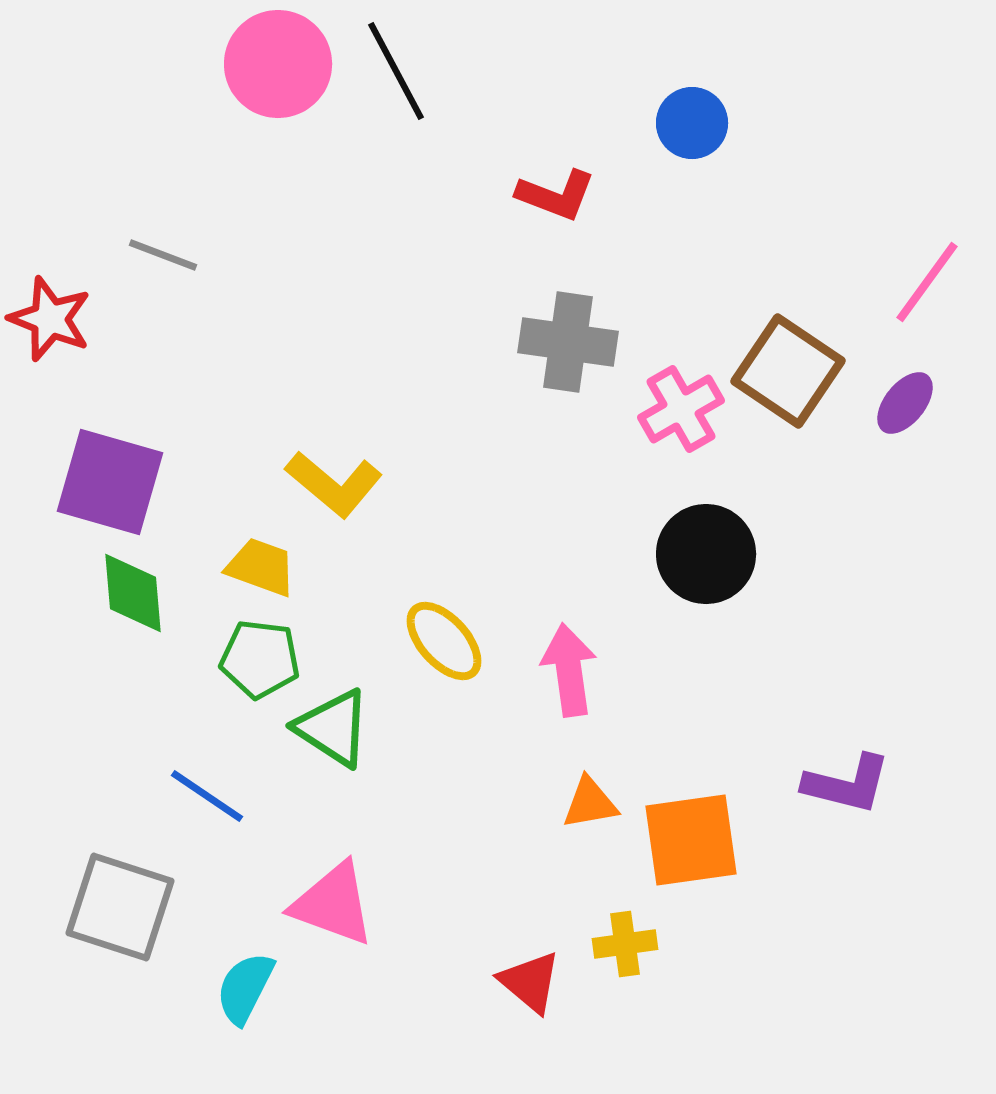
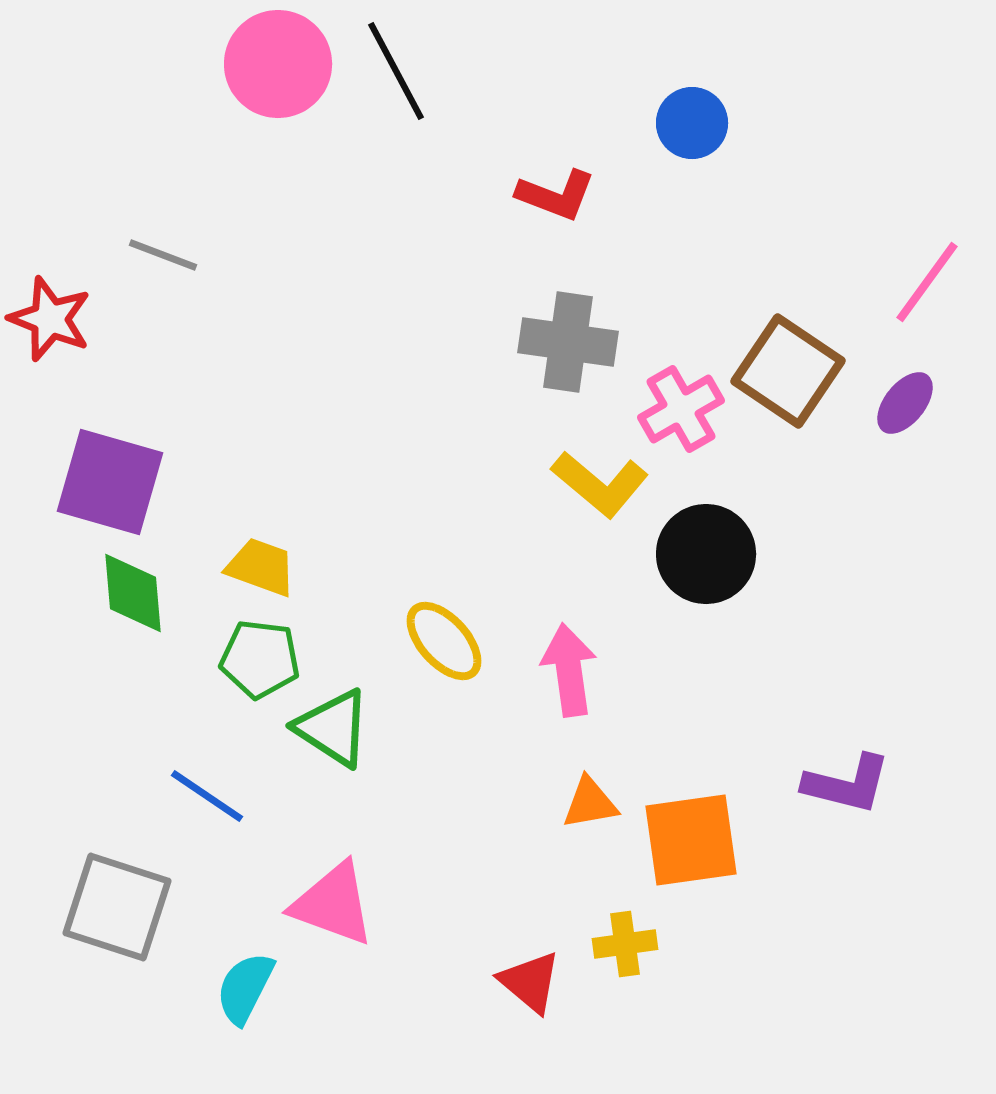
yellow L-shape: moved 266 px right
gray square: moved 3 px left
